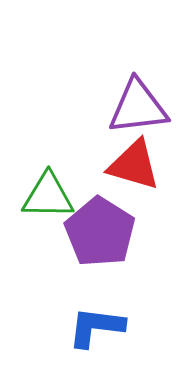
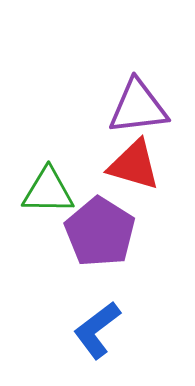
green triangle: moved 5 px up
blue L-shape: moved 1 px right, 3 px down; rotated 44 degrees counterclockwise
